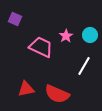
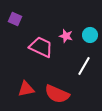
pink star: rotated 24 degrees counterclockwise
